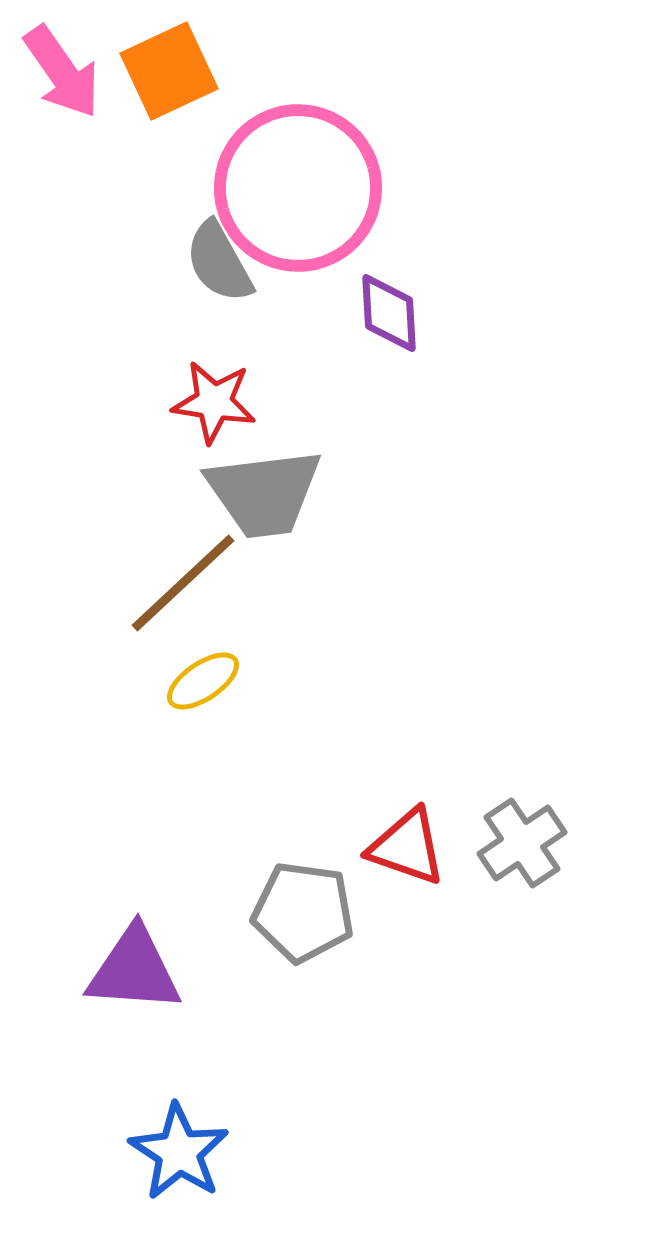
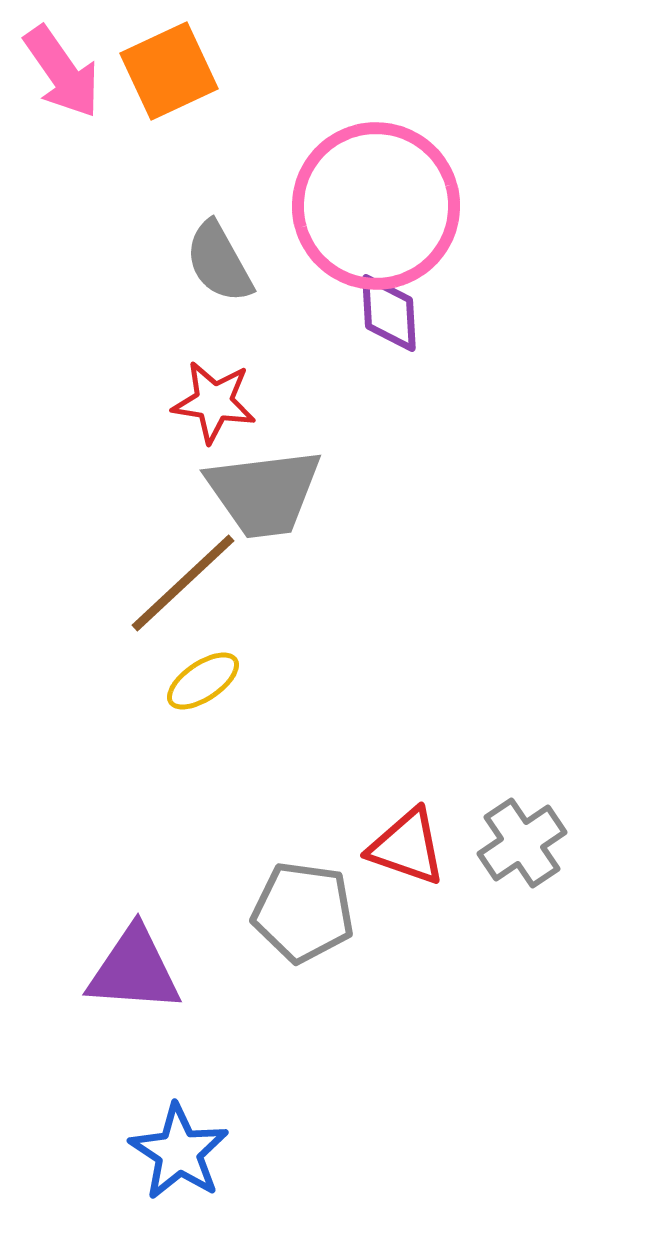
pink circle: moved 78 px right, 18 px down
